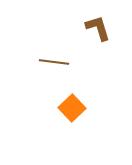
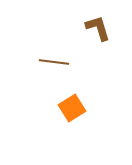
orange square: rotated 12 degrees clockwise
